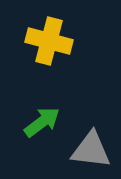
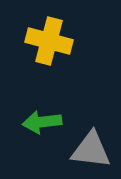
green arrow: rotated 150 degrees counterclockwise
